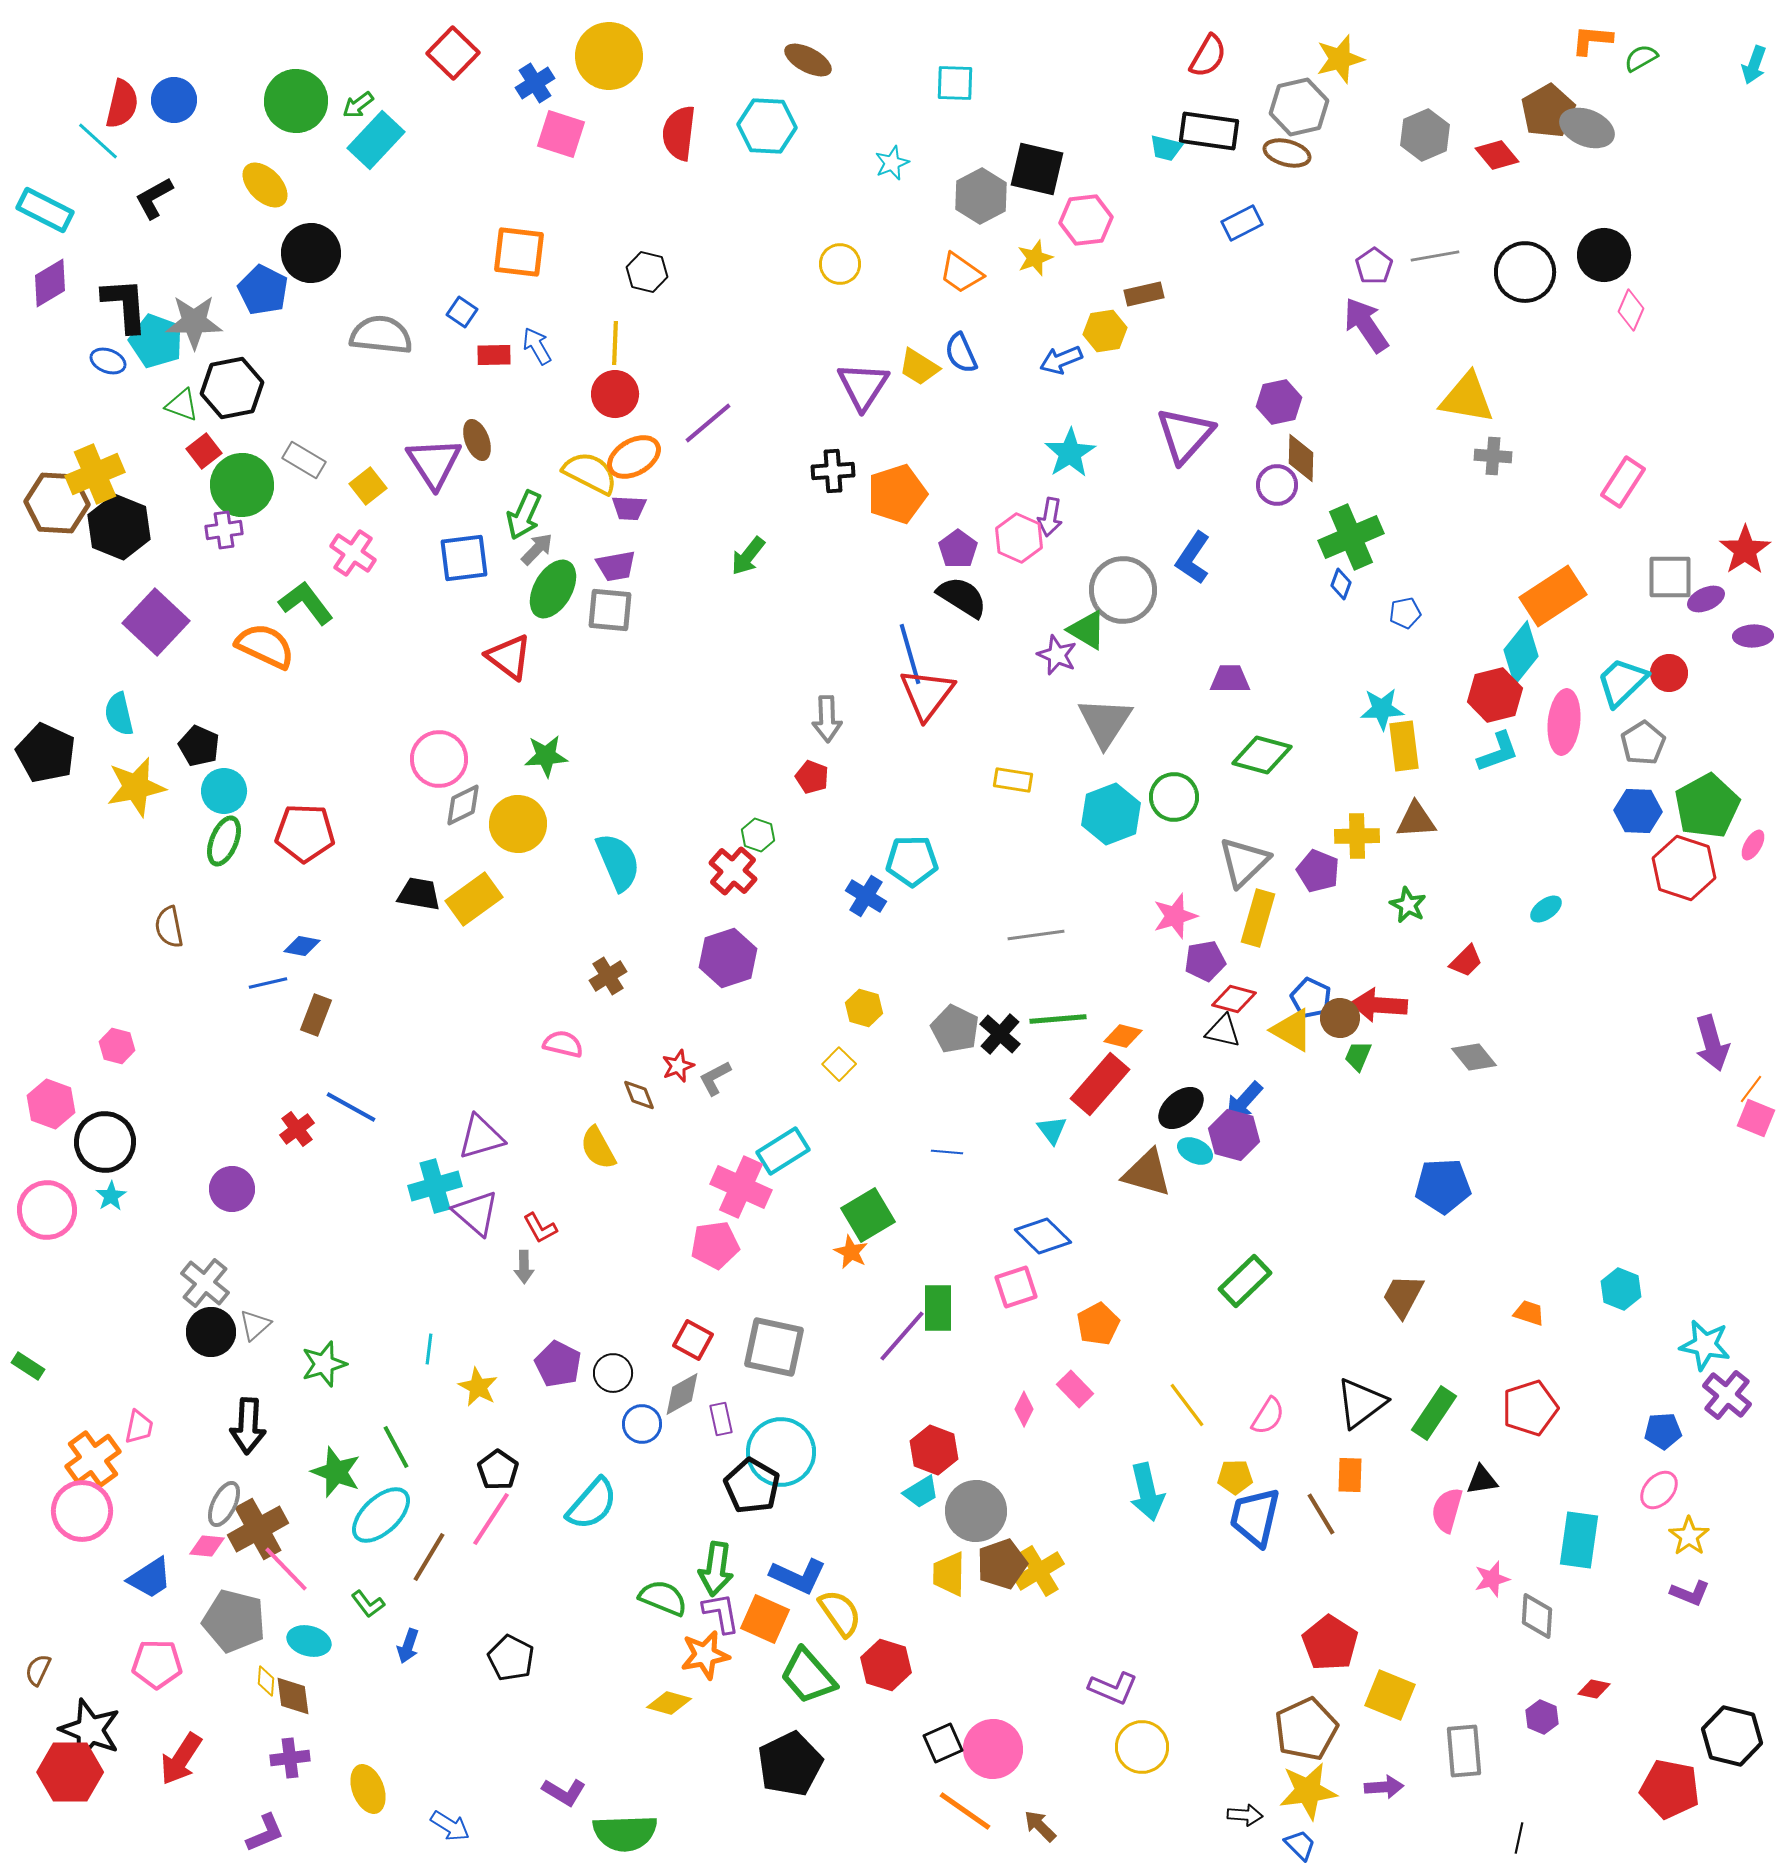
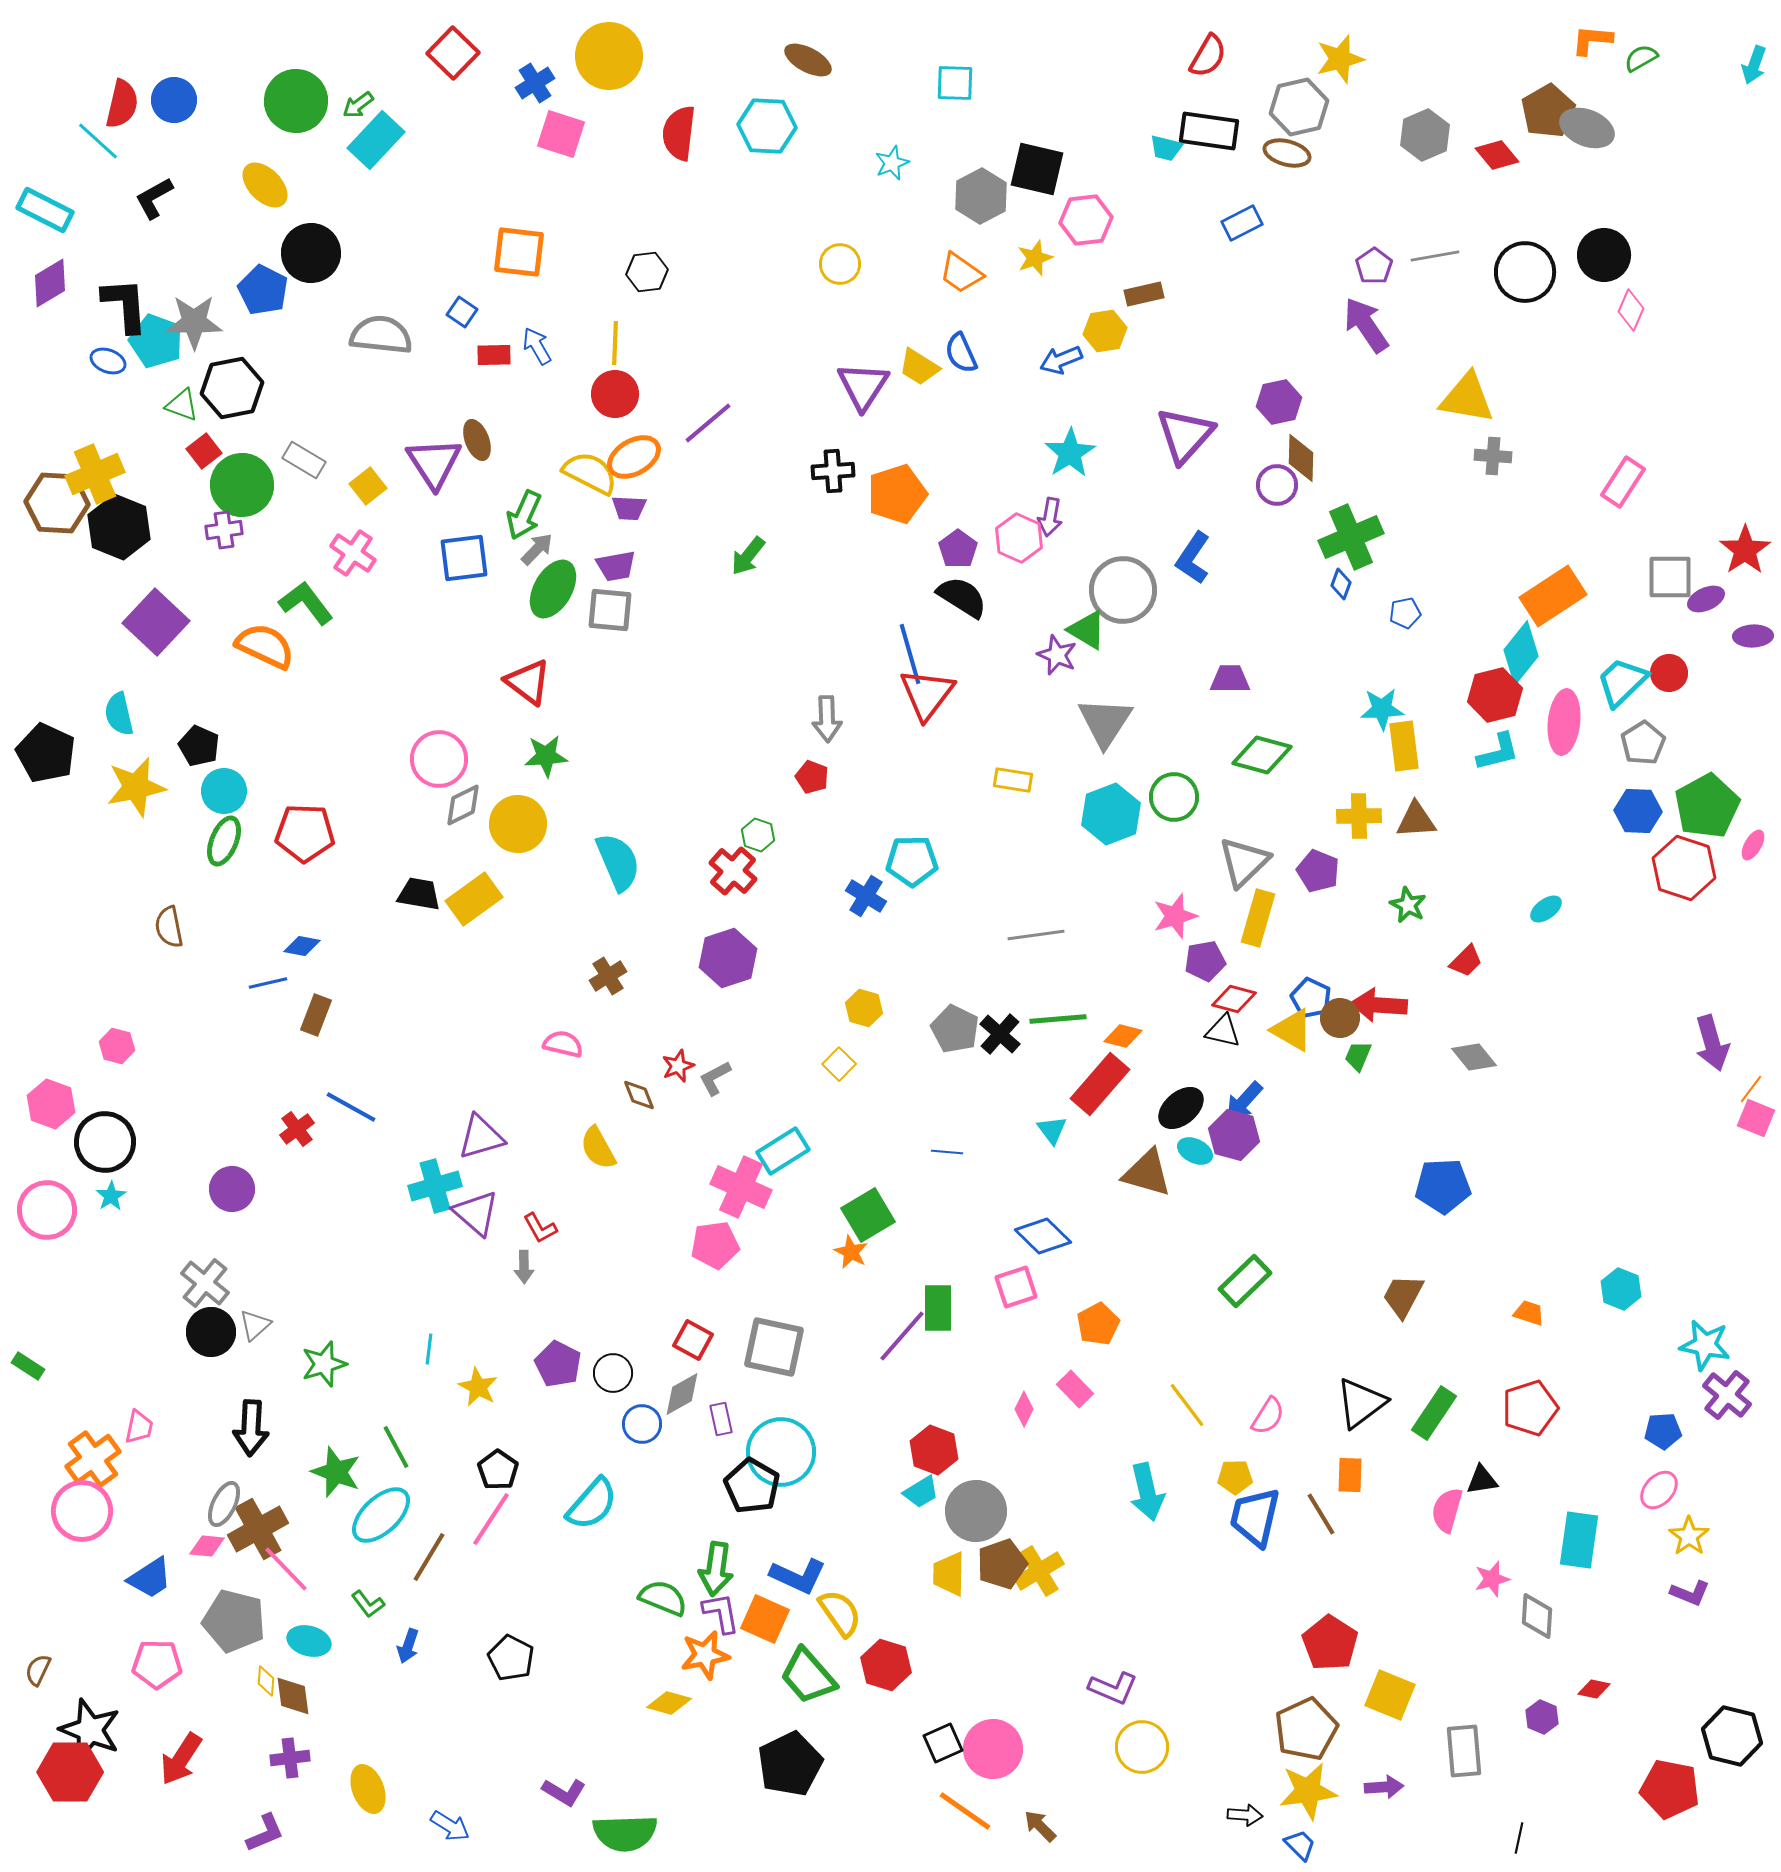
black hexagon at (647, 272): rotated 21 degrees counterclockwise
red triangle at (509, 657): moved 19 px right, 25 px down
cyan L-shape at (1498, 752): rotated 6 degrees clockwise
yellow cross at (1357, 836): moved 2 px right, 20 px up
black arrow at (248, 1426): moved 3 px right, 2 px down
